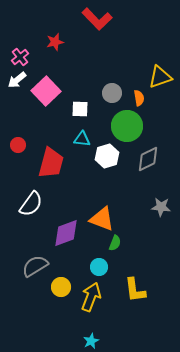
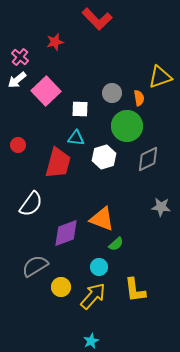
pink cross: rotated 12 degrees counterclockwise
cyan triangle: moved 6 px left, 1 px up
white hexagon: moved 3 px left, 1 px down
red trapezoid: moved 7 px right
green semicircle: moved 1 px right, 1 px down; rotated 28 degrees clockwise
yellow arrow: moved 2 px right, 1 px up; rotated 20 degrees clockwise
